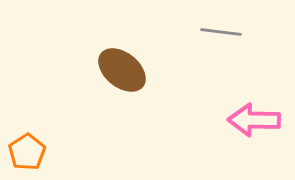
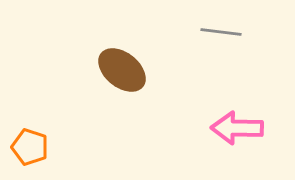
pink arrow: moved 17 px left, 8 px down
orange pentagon: moved 3 px right, 5 px up; rotated 21 degrees counterclockwise
